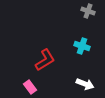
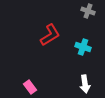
cyan cross: moved 1 px right, 1 px down
red L-shape: moved 5 px right, 25 px up
white arrow: rotated 60 degrees clockwise
